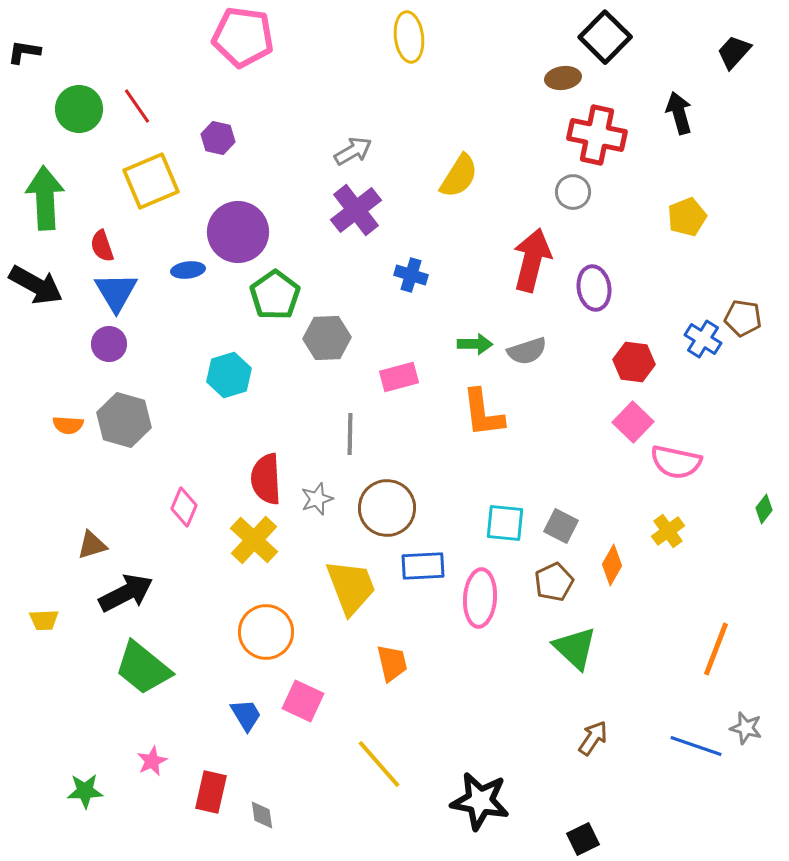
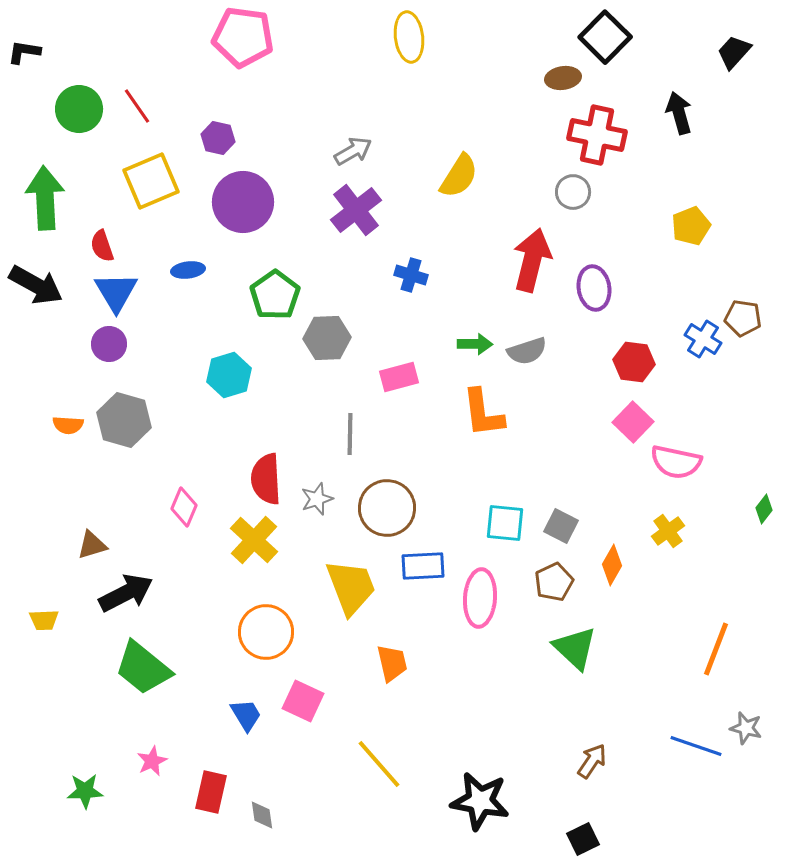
yellow pentagon at (687, 217): moved 4 px right, 9 px down
purple circle at (238, 232): moved 5 px right, 30 px up
brown arrow at (593, 738): moved 1 px left, 23 px down
